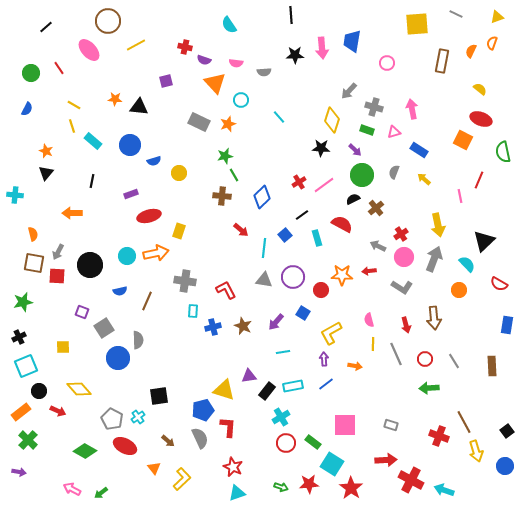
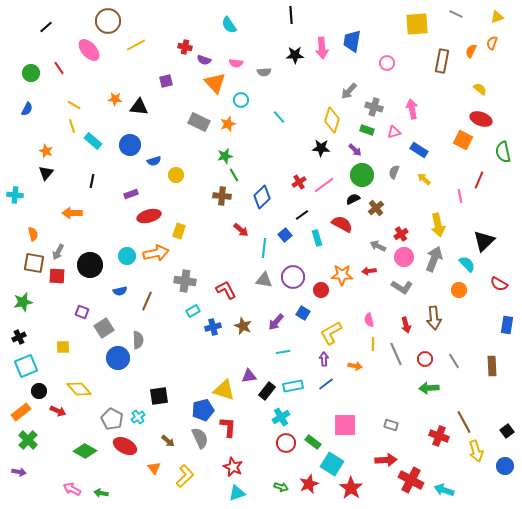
yellow circle at (179, 173): moved 3 px left, 2 px down
cyan rectangle at (193, 311): rotated 56 degrees clockwise
yellow L-shape at (182, 479): moved 3 px right, 3 px up
red star at (309, 484): rotated 18 degrees counterclockwise
green arrow at (101, 493): rotated 48 degrees clockwise
